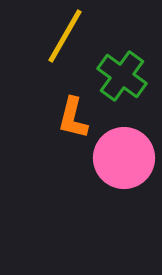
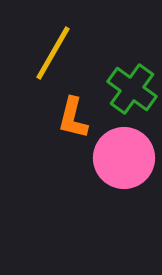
yellow line: moved 12 px left, 17 px down
green cross: moved 10 px right, 13 px down
